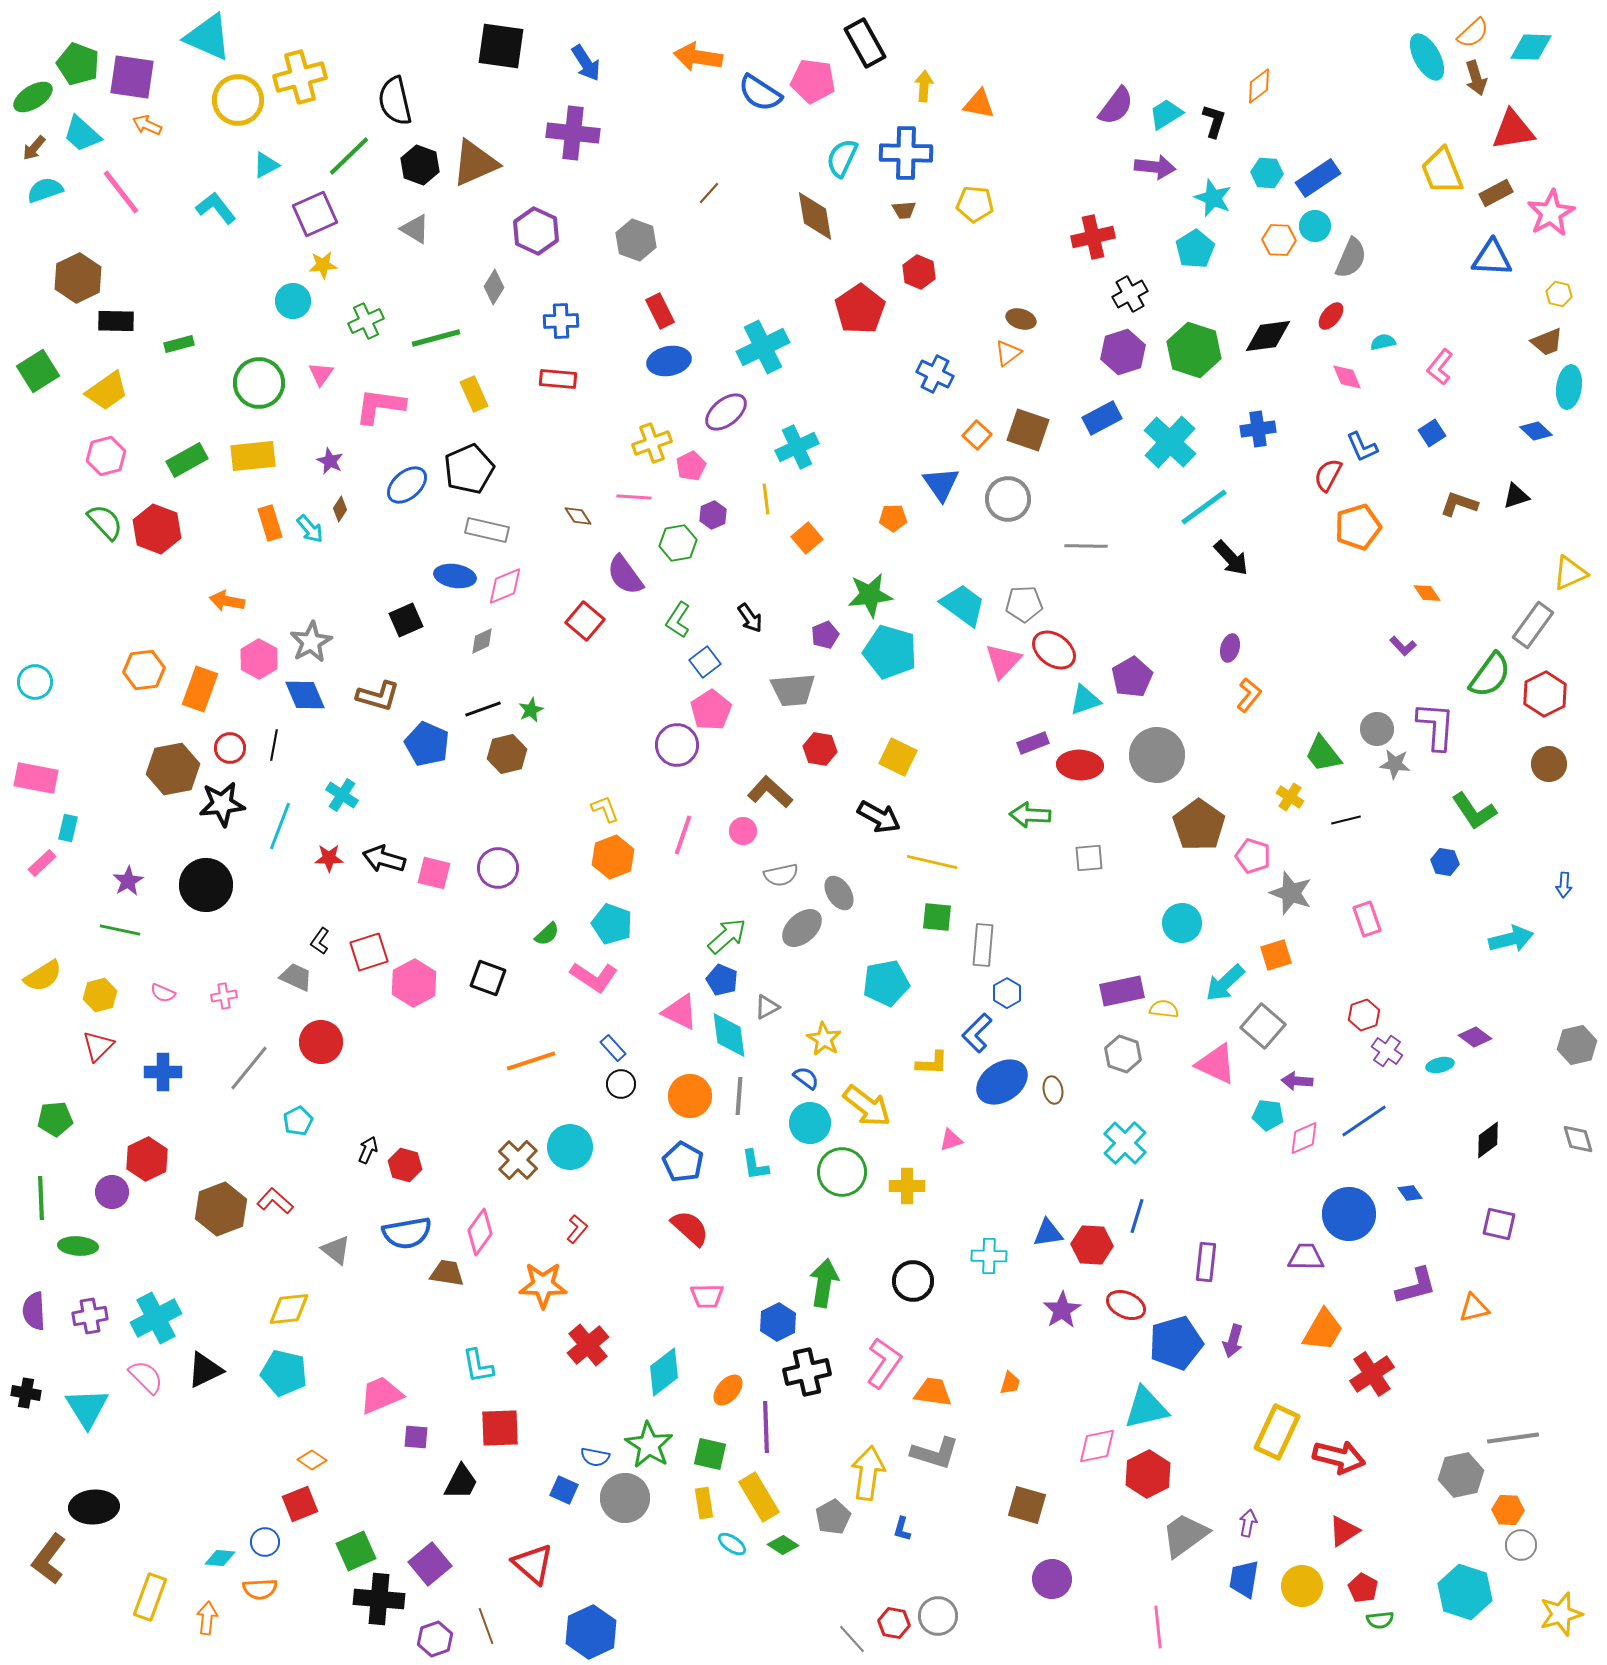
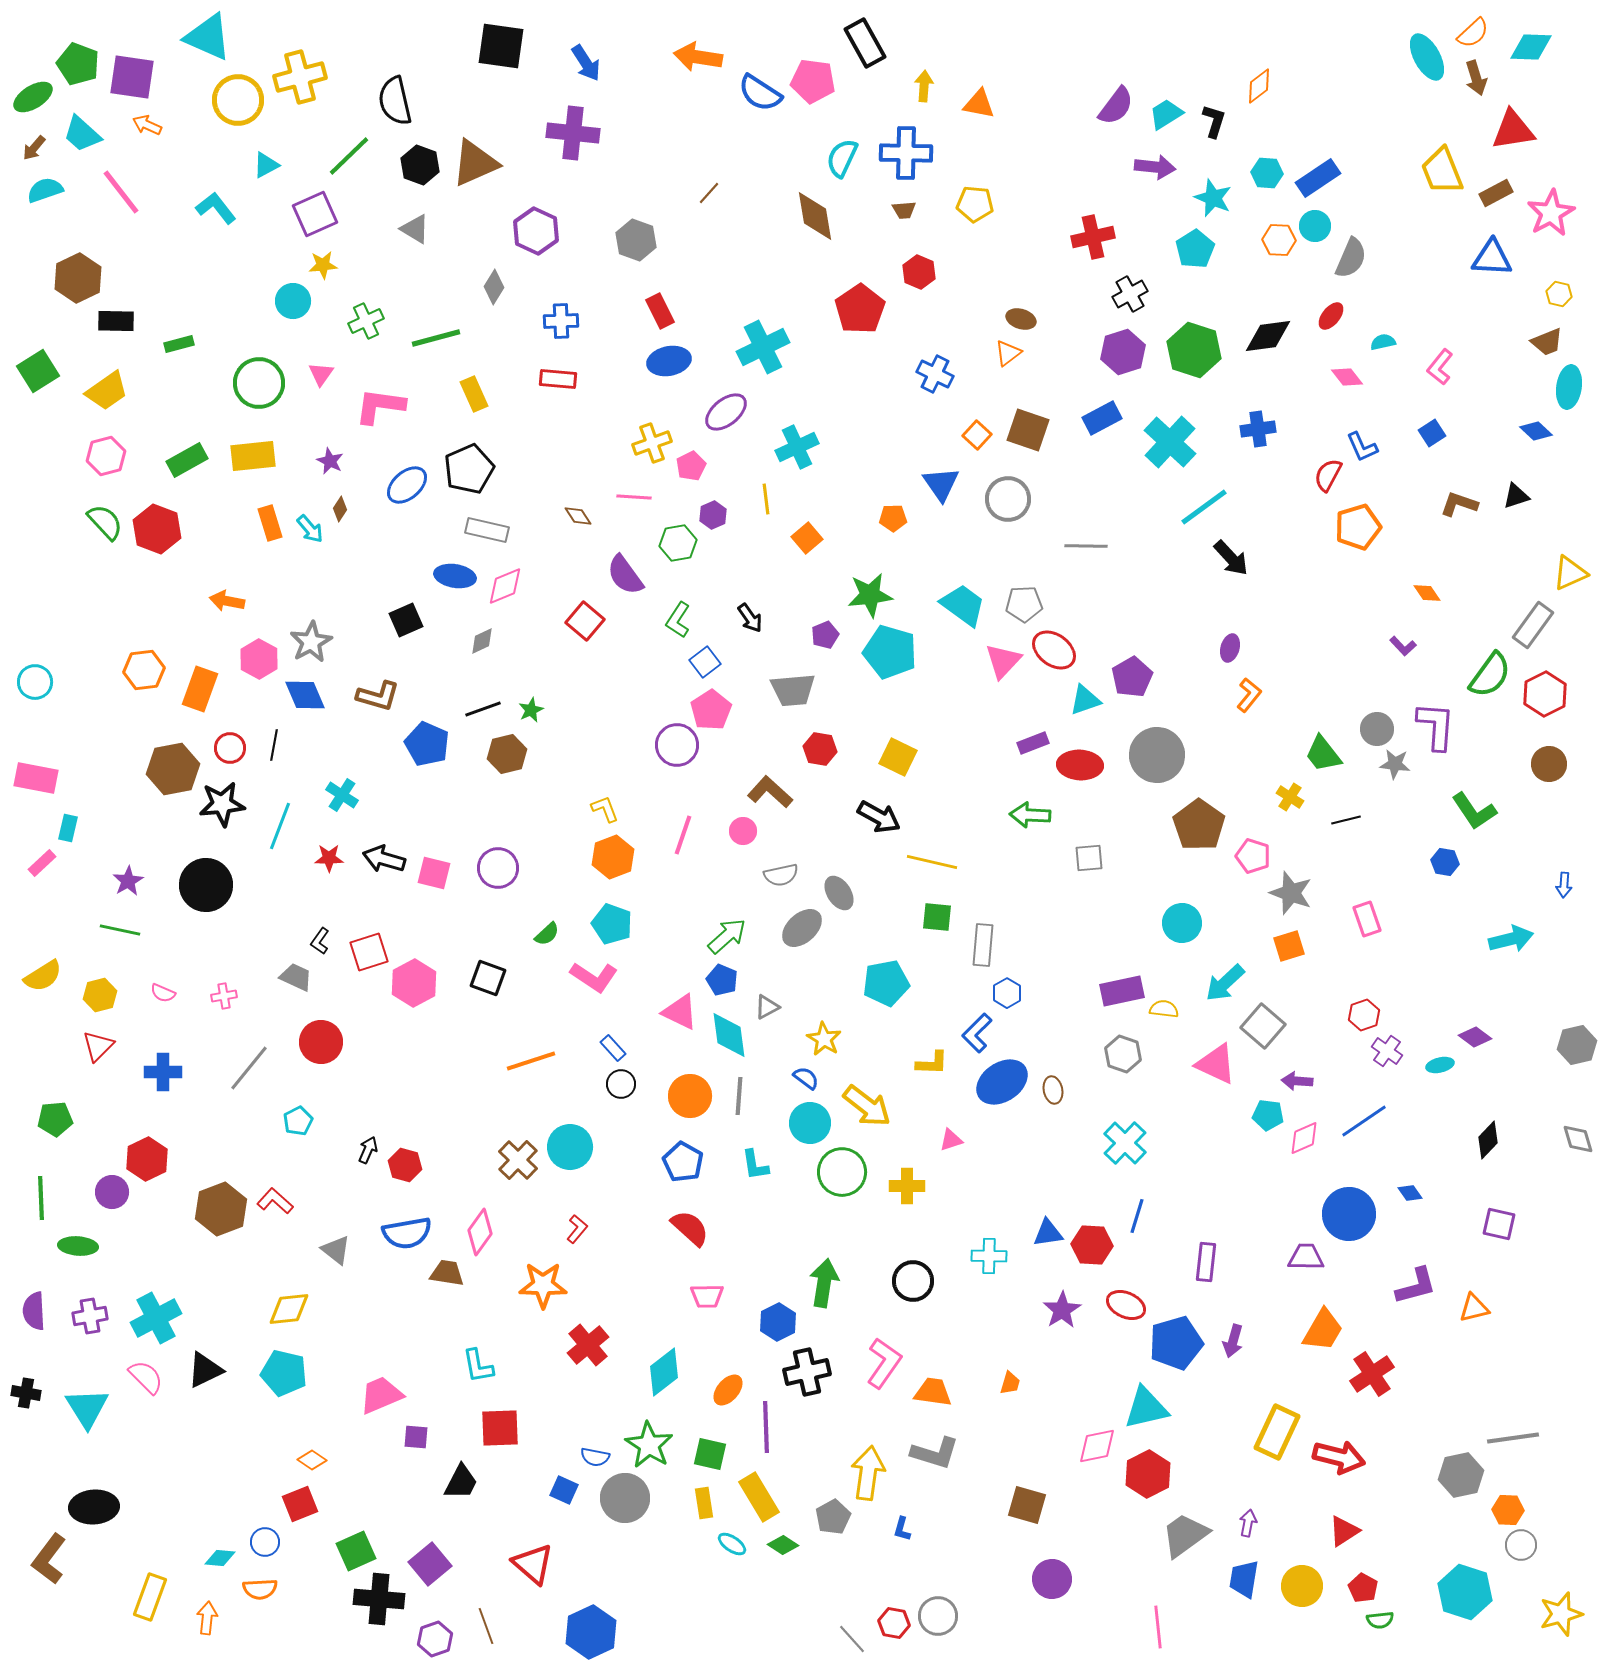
pink diamond at (1347, 377): rotated 16 degrees counterclockwise
orange square at (1276, 955): moved 13 px right, 9 px up
black diamond at (1488, 1140): rotated 9 degrees counterclockwise
